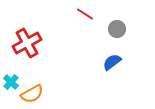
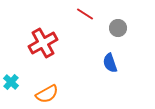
gray circle: moved 1 px right, 1 px up
red cross: moved 16 px right
blue semicircle: moved 2 px left, 1 px down; rotated 72 degrees counterclockwise
orange semicircle: moved 15 px right
